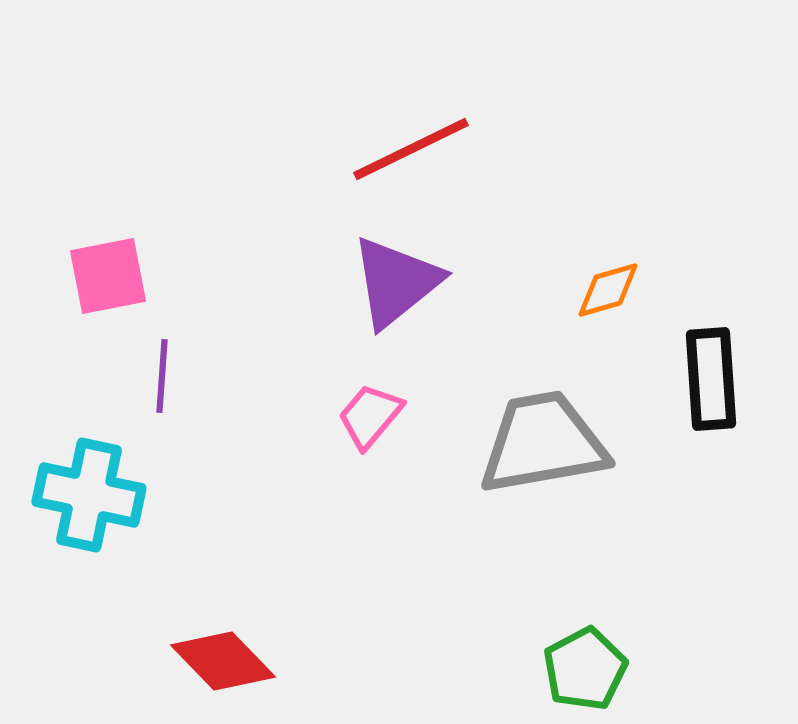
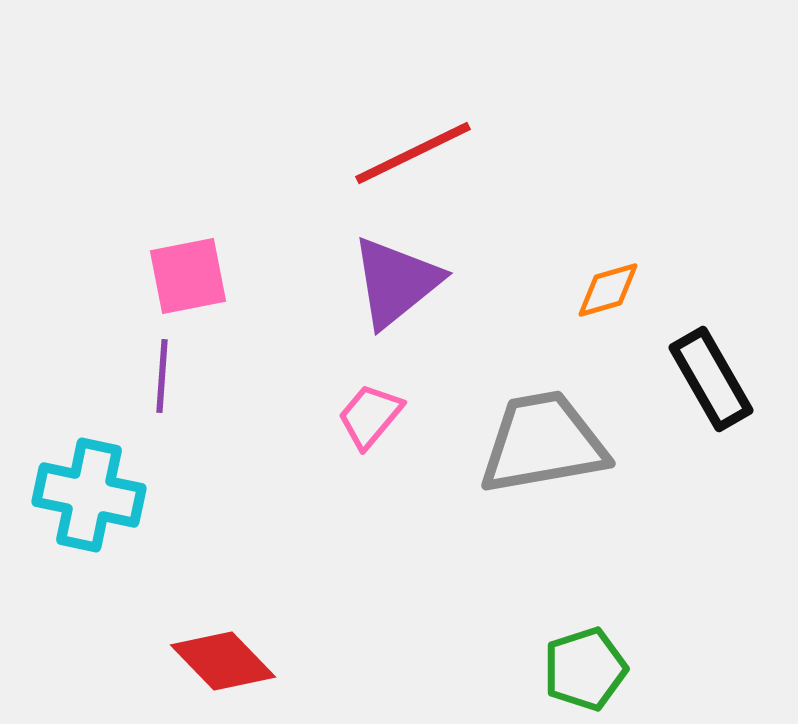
red line: moved 2 px right, 4 px down
pink square: moved 80 px right
black rectangle: rotated 26 degrees counterclockwise
green pentagon: rotated 10 degrees clockwise
